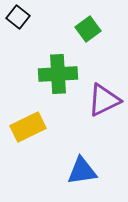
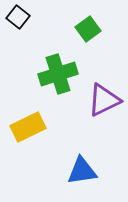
green cross: rotated 15 degrees counterclockwise
